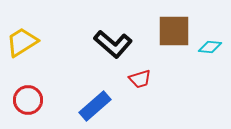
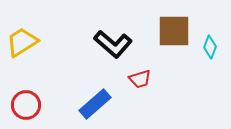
cyan diamond: rotated 75 degrees counterclockwise
red circle: moved 2 px left, 5 px down
blue rectangle: moved 2 px up
